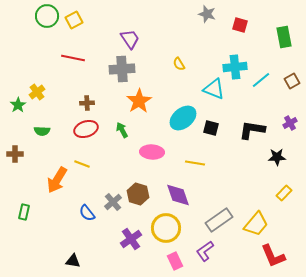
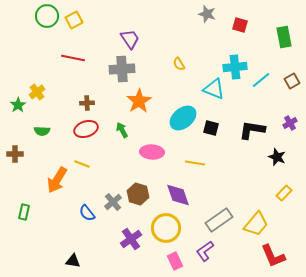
black star at (277, 157): rotated 24 degrees clockwise
